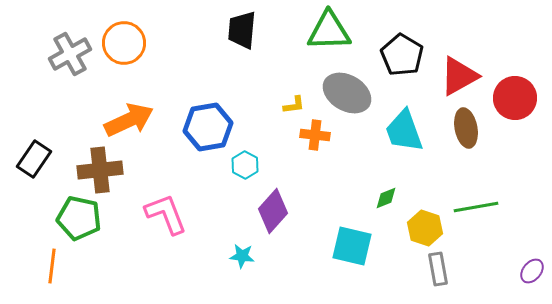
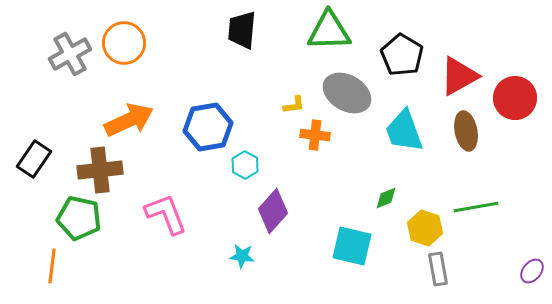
brown ellipse: moved 3 px down
